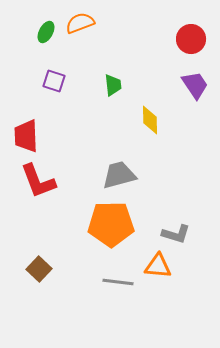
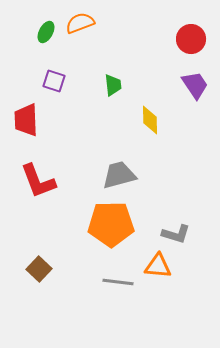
red trapezoid: moved 16 px up
